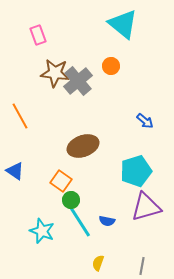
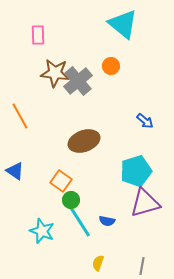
pink rectangle: rotated 18 degrees clockwise
brown ellipse: moved 1 px right, 5 px up
purple triangle: moved 1 px left, 4 px up
